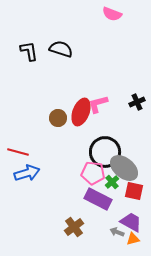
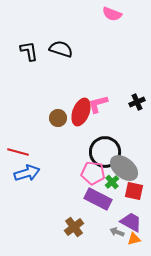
orange triangle: moved 1 px right
